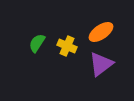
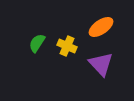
orange ellipse: moved 5 px up
purple triangle: rotated 36 degrees counterclockwise
